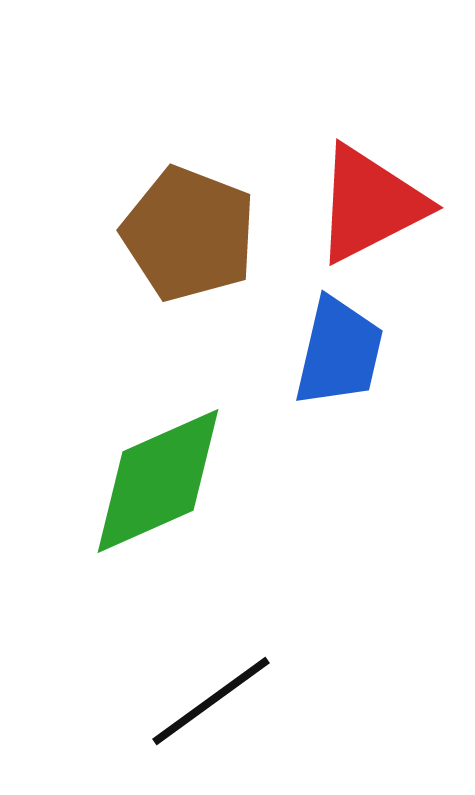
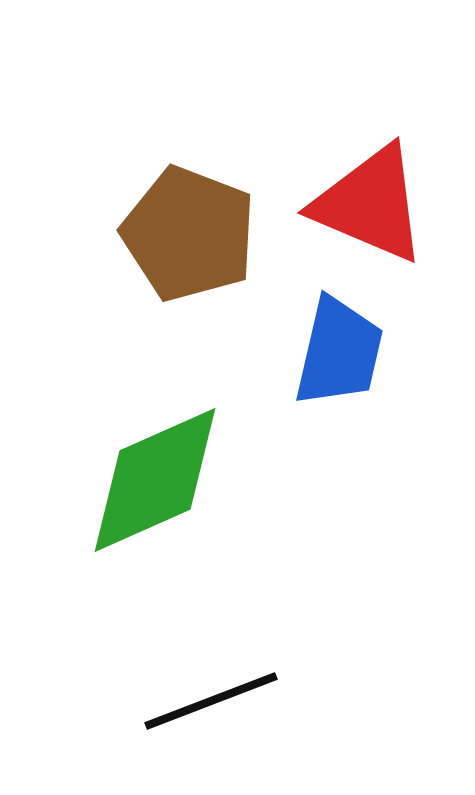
red triangle: rotated 50 degrees clockwise
green diamond: moved 3 px left, 1 px up
black line: rotated 15 degrees clockwise
